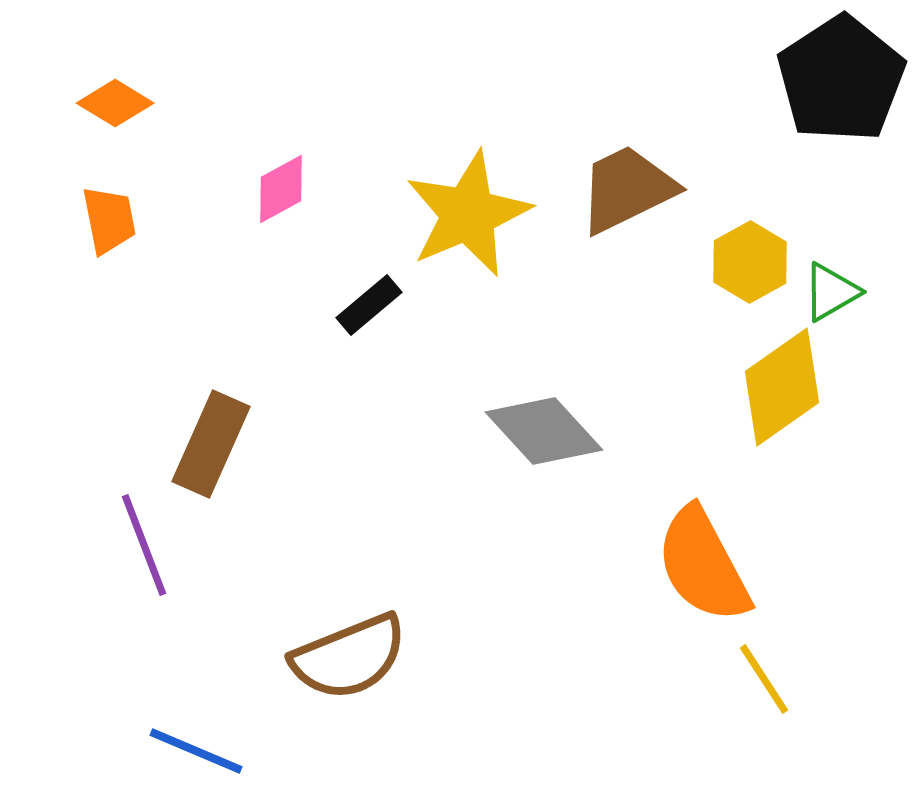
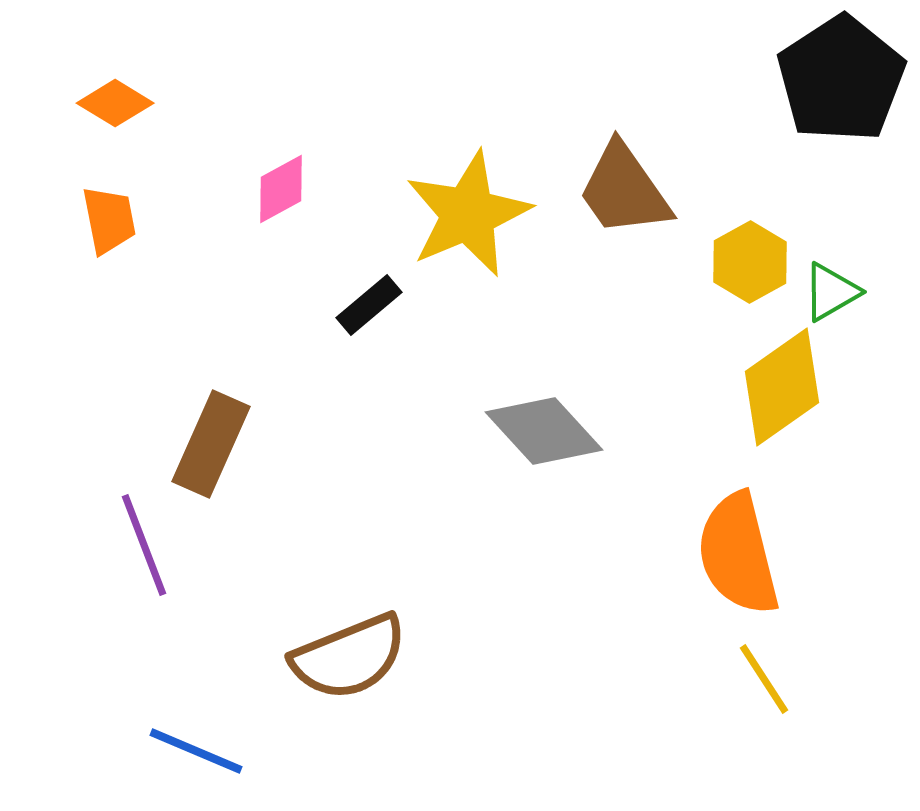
brown trapezoid: moved 3 px left, 1 px down; rotated 99 degrees counterclockwise
orange semicircle: moved 35 px right, 11 px up; rotated 14 degrees clockwise
